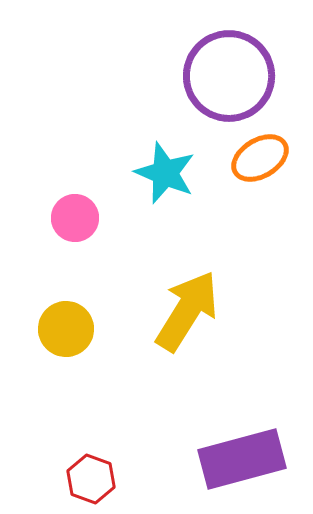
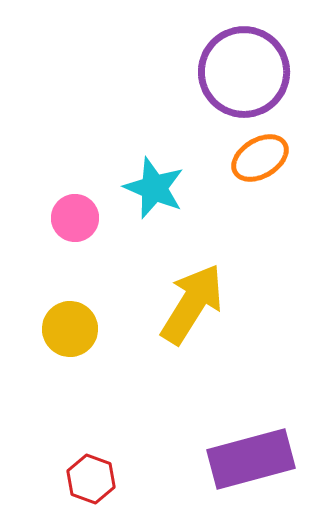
purple circle: moved 15 px right, 4 px up
cyan star: moved 11 px left, 15 px down
yellow arrow: moved 5 px right, 7 px up
yellow circle: moved 4 px right
purple rectangle: moved 9 px right
